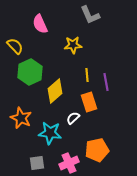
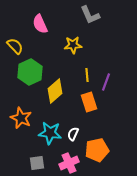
purple line: rotated 30 degrees clockwise
white semicircle: moved 16 px down; rotated 24 degrees counterclockwise
